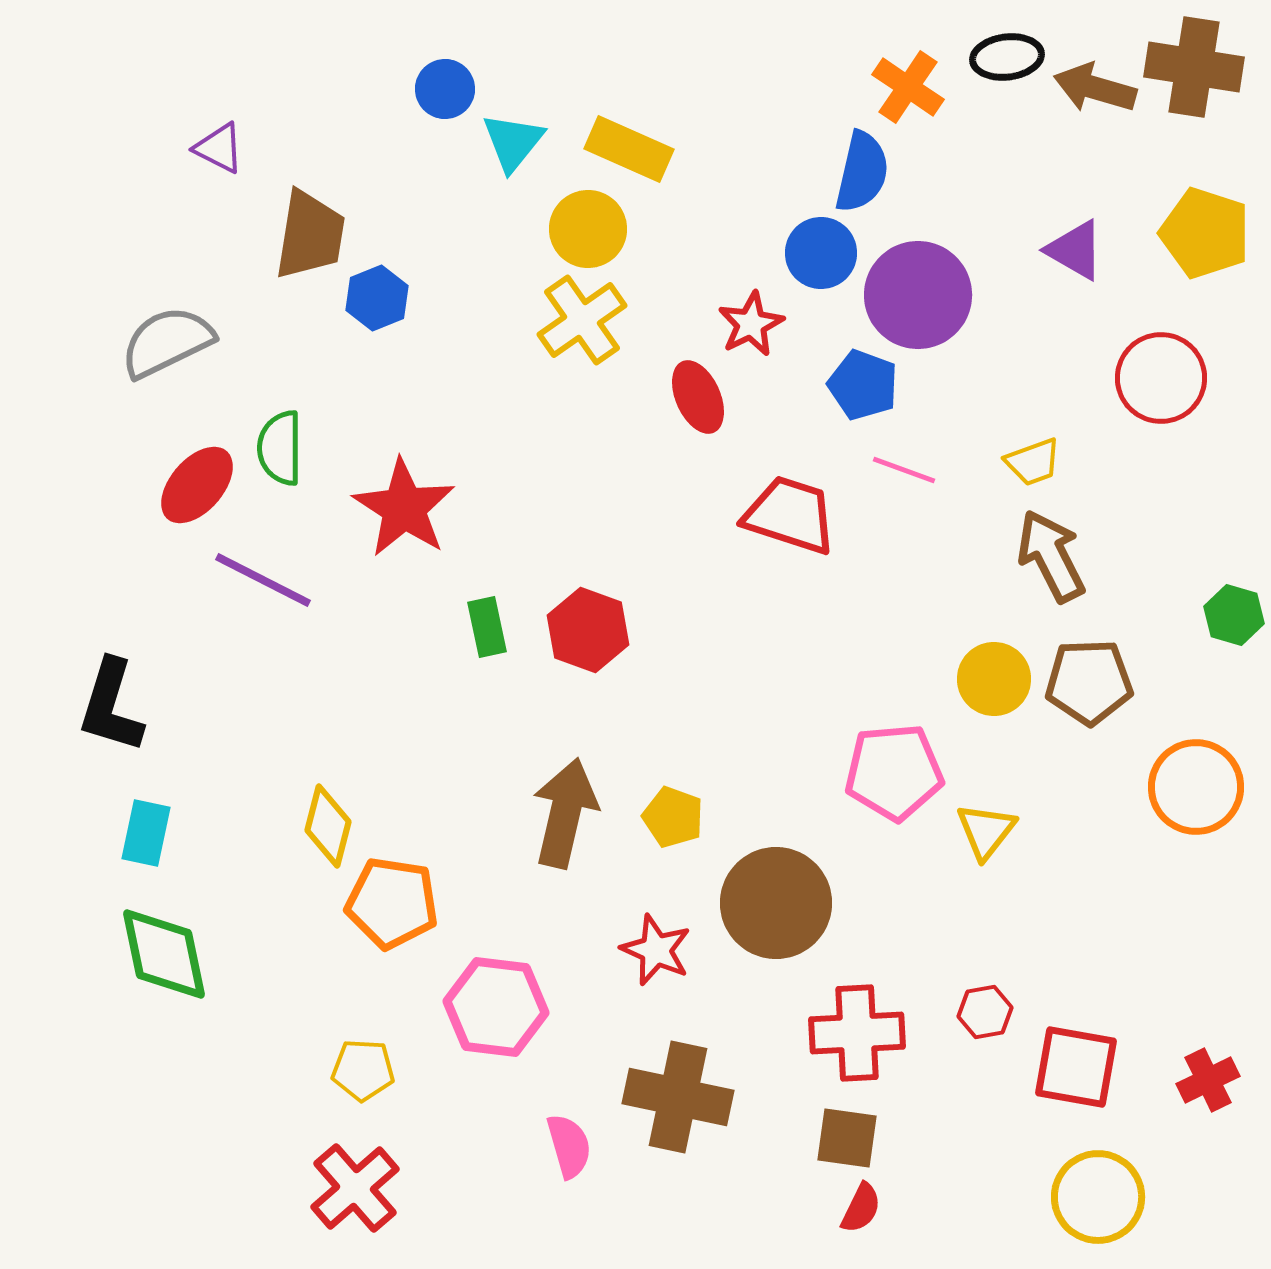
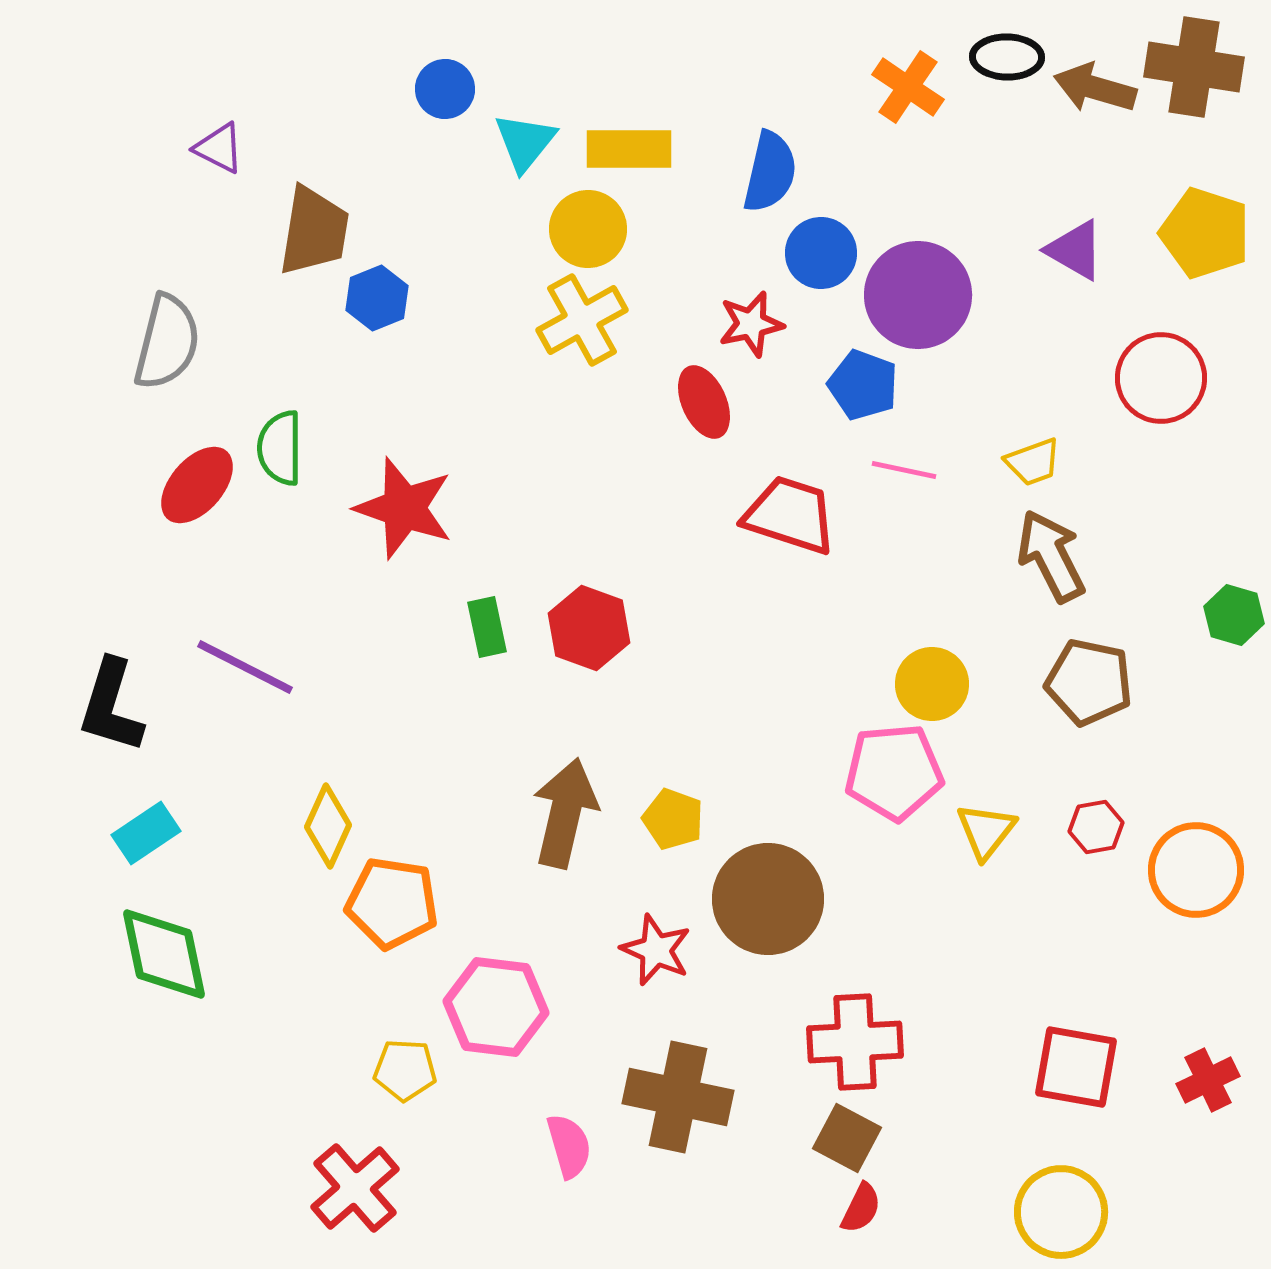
black ellipse at (1007, 57): rotated 8 degrees clockwise
cyan triangle at (513, 142): moved 12 px right
yellow rectangle at (629, 149): rotated 24 degrees counterclockwise
blue semicircle at (862, 172): moved 92 px left
brown trapezoid at (310, 235): moved 4 px right, 4 px up
yellow cross at (582, 320): rotated 6 degrees clockwise
red star at (751, 324): rotated 14 degrees clockwise
gray semicircle at (167, 342): rotated 130 degrees clockwise
red ellipse at (698, 397): moved 6 px right, 5 px down
pink line at (904, 470): rotated 8 degrees counterclockwise
red star at (404, 508): rotated 14 degrees counterclockwise
purple line at (263, 580): moved 18 px left, 87 px down
red hexagon at (588, 630): moved 1 px right, 2 px up
yellow circle at (994, 679): moved 62 px left, 5 px down
brown pentagon at (1089, 682): rotated 14 degrees clockwise
orange circle at (1196, 787): moved 83 px down
yellow pentagon at (673, 817): moved 2 px down
yellow diamond at (328, 826): rotated 10 degrees clockwise
cyan rectangle at (146, 833): rotated 44 degrees clockwise
brown circle at (776, 903): moved 8 px left, 4 px up
red hexagon at (985, 1012): moved 111 px right, 185 px up
red cross at (857, 1033): moved 2 px left, 9 px down
yellow pentagon at (363, 1070): moved 42 px right
brown square at (847, 1138): rotated 20 degrees clockwise
yellow circle at (1098, 1197): moved 37 px left, 15 px down
